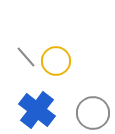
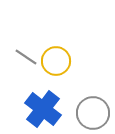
gray line: rotated 15 degrees counterclockwise
blue cross: moved 6 px right, 1 px up
